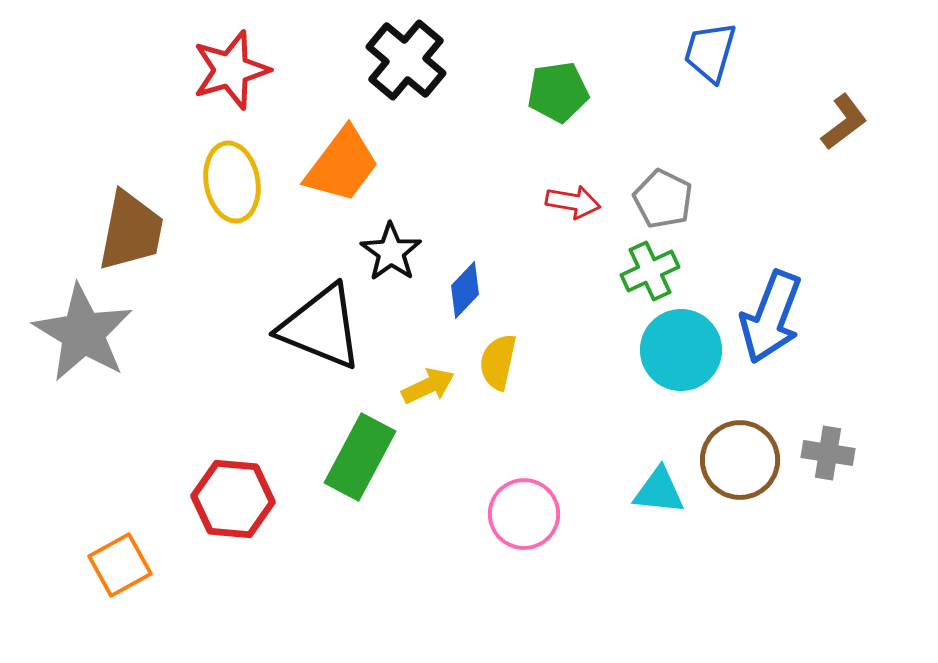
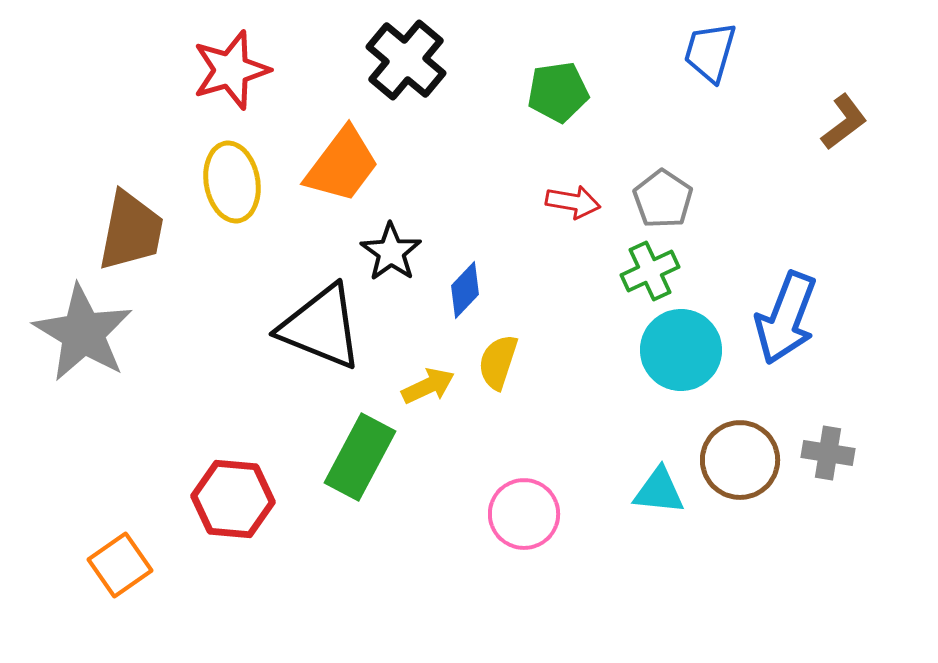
gray pentagon: rotated 8 degrees clockwise
blue arrow: moved 15 px right, 1 px down
yellow semicircle: rotated 6 degrees clockwise
orange square: rotated 6 degrees counterclockwise
